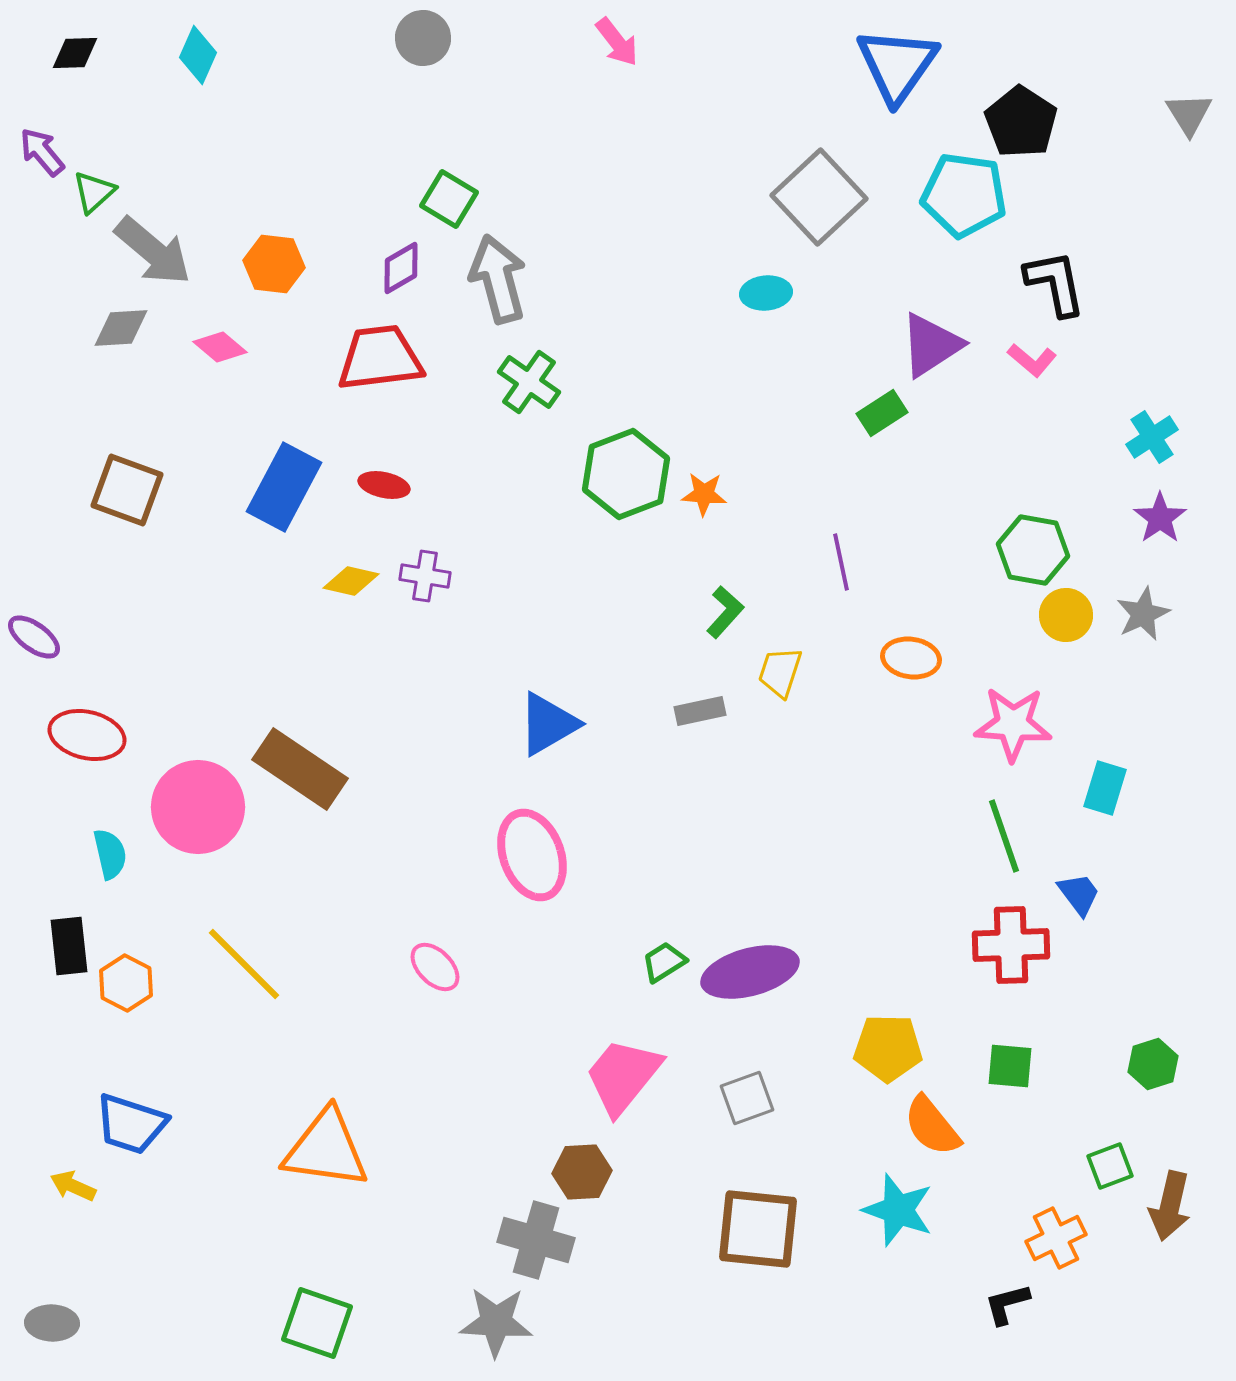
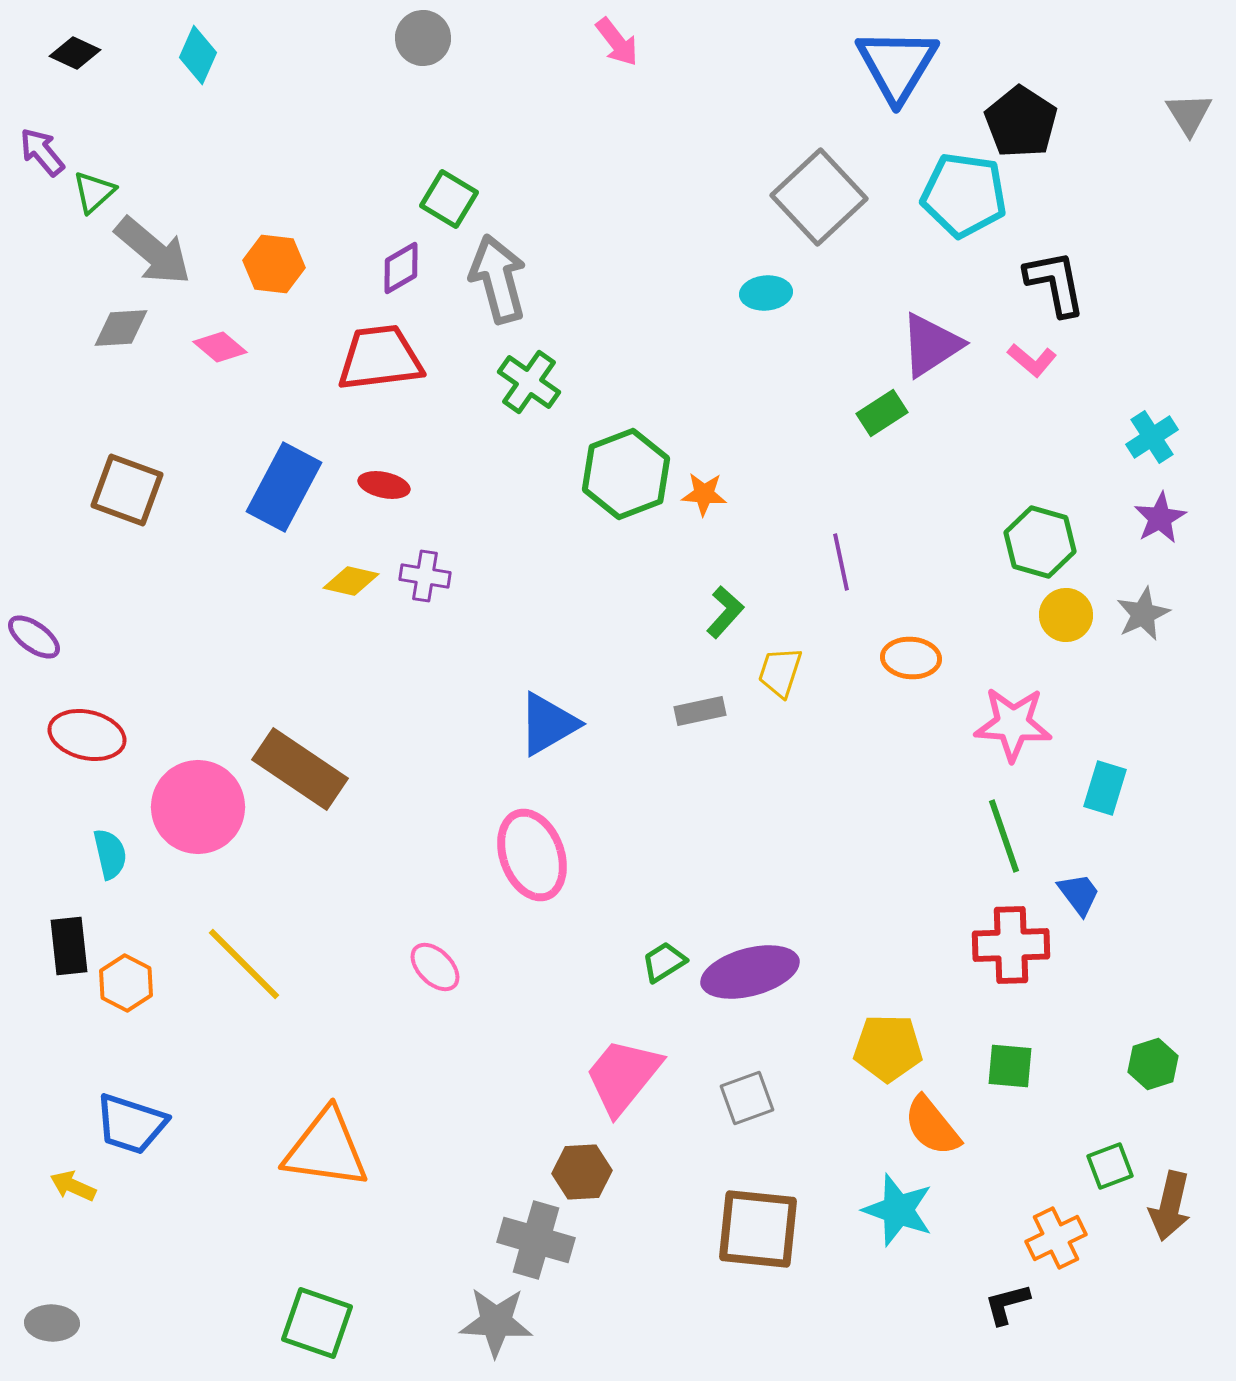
black diamond at (75, 53): rotated 27 degrees clockwise
blue triangle at (897, 65): rotated 4 degrees counterclockwise
purple star at (1160, 518): rotated 6 degrees clockwise
green hexagon at (1033, 550): moved 7 px right, 8 px up; rotated 6 degrees clockwise
orange ellipse at (911, 658): rotated 4 degrees counterclockwise
